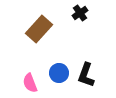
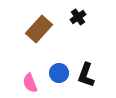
black cross: moved 2 px left, 4 px down
